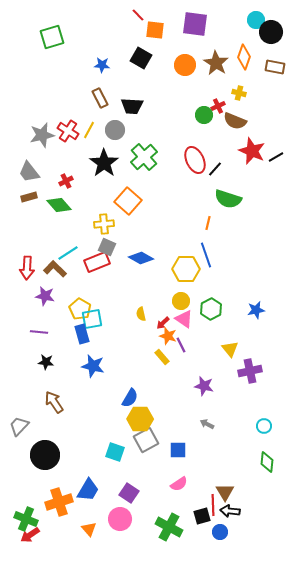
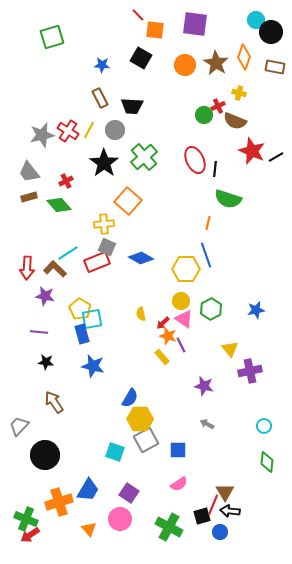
black line at (215, 169): rotated 35 degrees counterclockwise
red line at (213, 505): rotated 25 degrees clockwise
